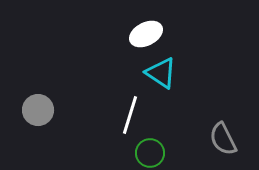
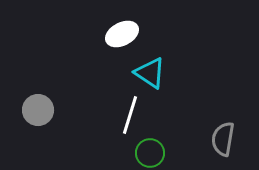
white ellipse: moved 24 px left
cyan triangle: moved 11 px left
gray semicircle: rotated 36 degrees clockwise
